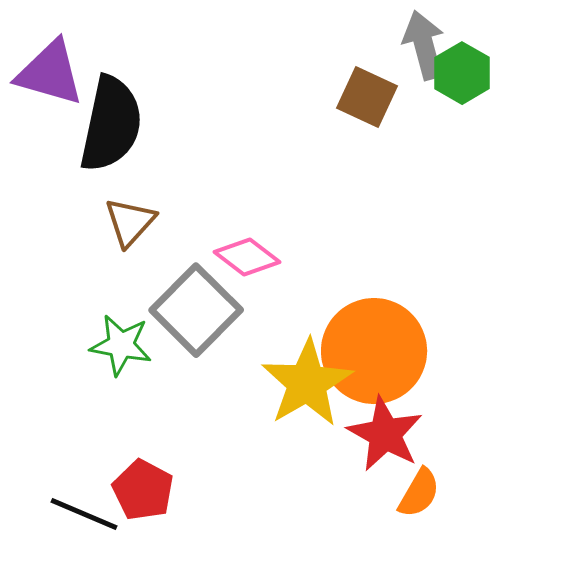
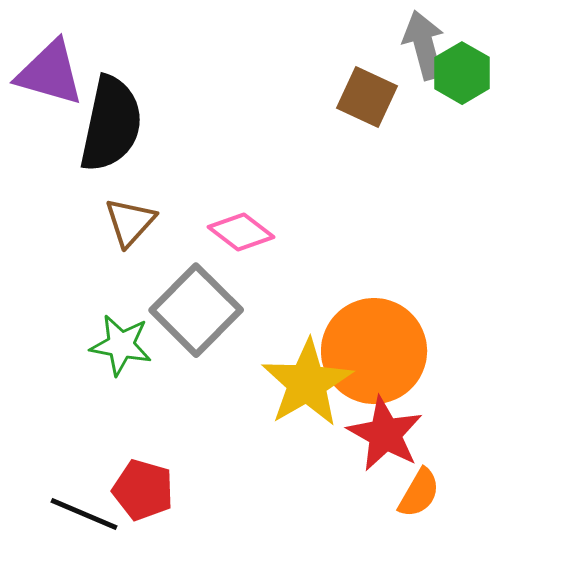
pink diamond: moved 6 px left, 25 px up
red pentagon: rotated 12 degrees counterclockwise
